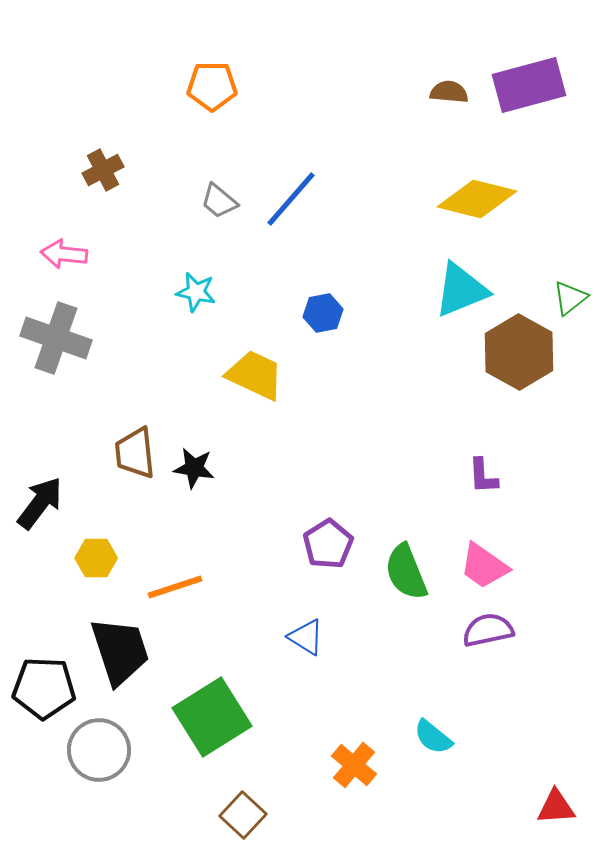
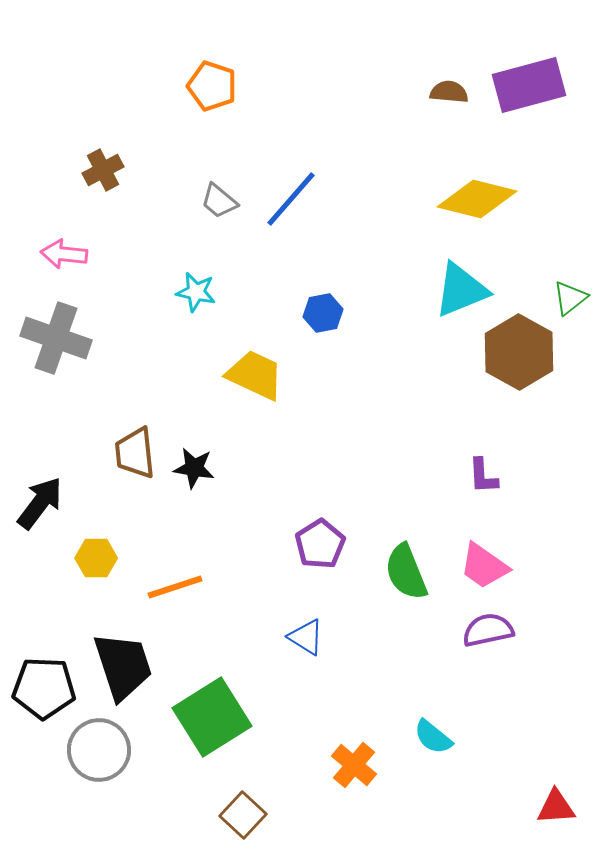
orange pentagon: rotated 18 degrees clockwise
purple pentagon: moved 8 px left
black trapezoid: moved 3 px right, 15 px down
